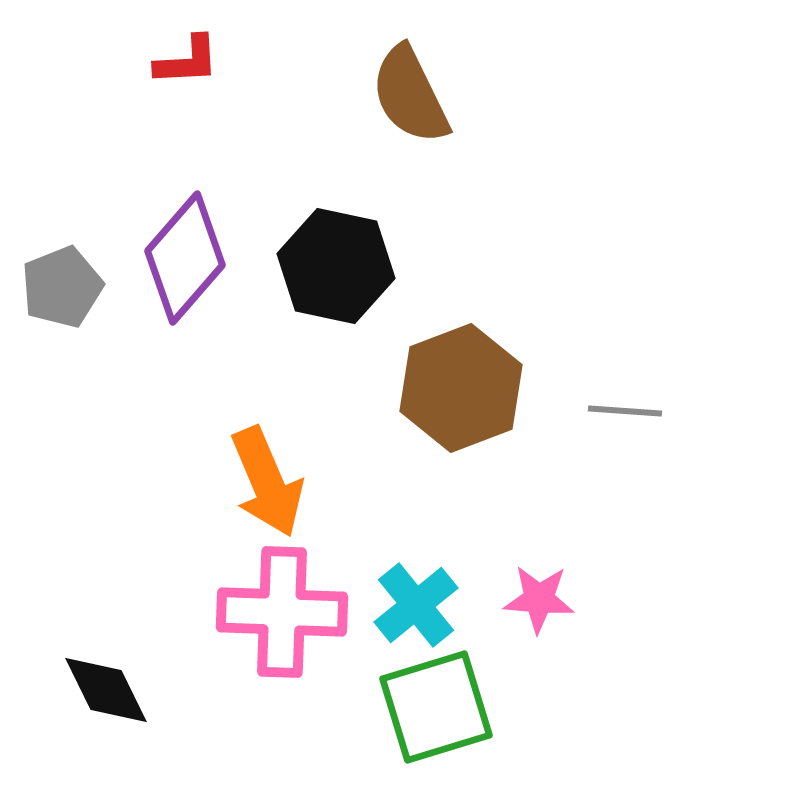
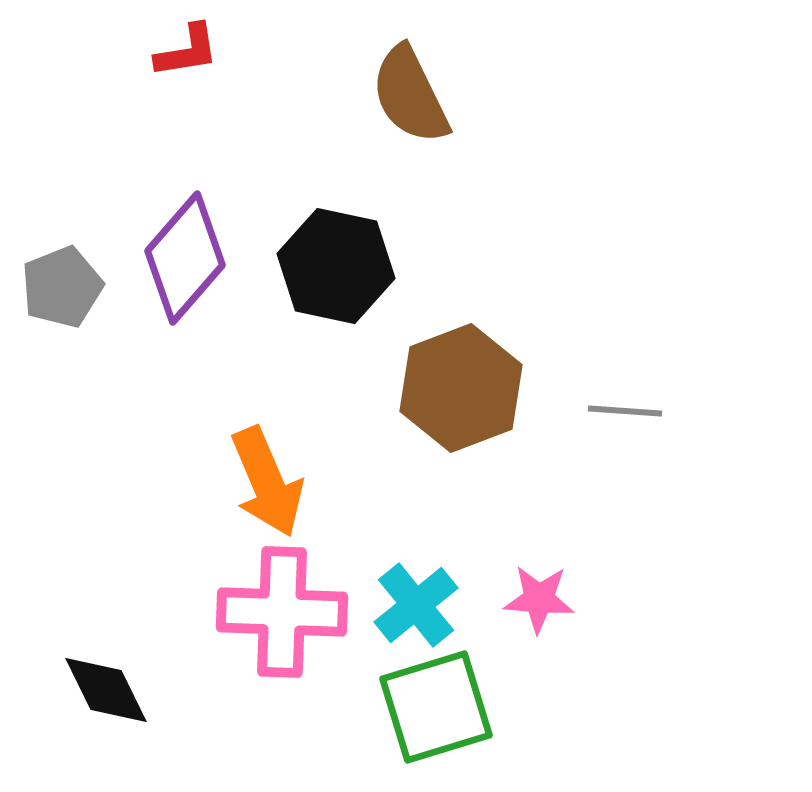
red L-shape: moved 10 px up; rotated 6 degrees counterclockwise
